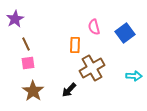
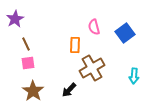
cyan arrow: rotated 91 degrees clockwise
